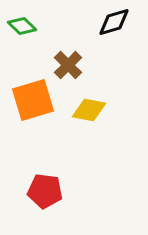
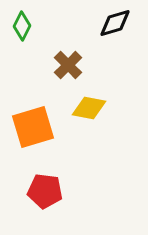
black diamond: moved 1 px right, 1 px down
green diamond: rotated 72 degrees clockwise
orange square: moved 27 px down
yellow diamond: moved 2 px up
